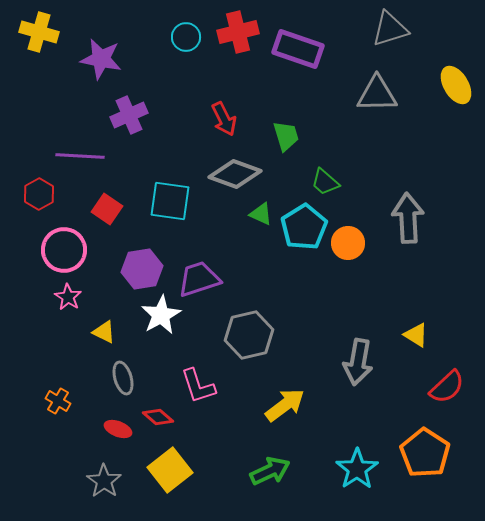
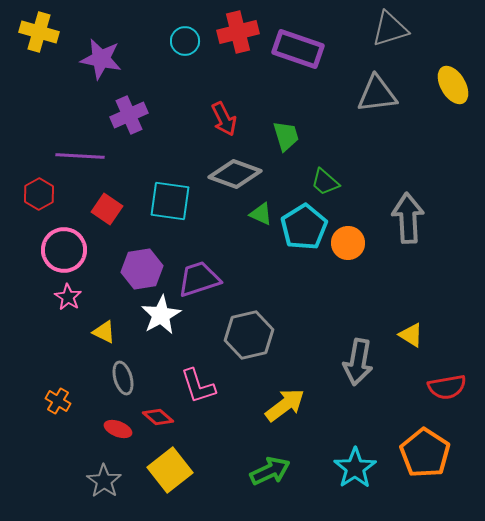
cyan circle at (186, 37): moved 1 px left, 4 px down
yellow ellipse at (456, 85): moved 3 px left
gray triangle at (377, 94): rotated 6 degrees counterclockwise
yellow triangle at (416, 335): moved 5 px left
red semicircle at (447, 387): rotated 33 degrees clockwise
cyan star at (357, 469): moved 2 px left, 1 px up
